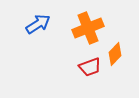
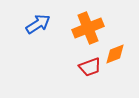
orange diamond: rotated 25 degrees clockwise
